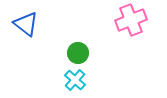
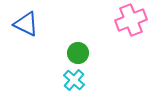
blue triangle: rotated 12 degrees counterclockwise
cyan cross: moved 1 px left
